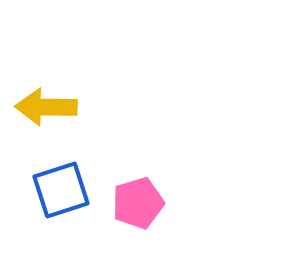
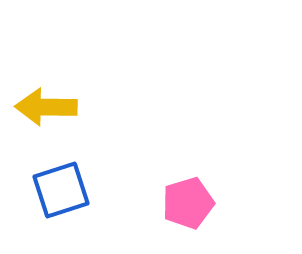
pink pentagon: moved 50 px right
